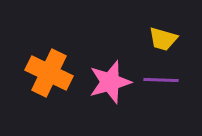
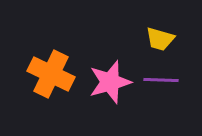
yellow trapezoid: moved 3 px left
orange cross: moved 2 px right, 1 px down
